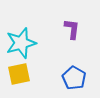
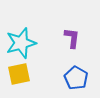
purple L-shape: moved 9 px down
blue pentagon: moved 2 px right
